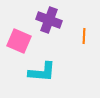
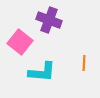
orange line: moved 27 px down
pink square: moved 1 px right, 1 px down; rotated 15 degrees clockwise
